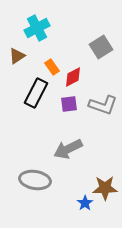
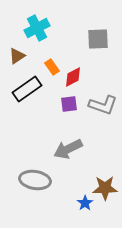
gray square: moved 3 px left, 8 px up; rotated 30 degrees clockwise
black rectangle: moved 9 px left, 4 px up; rotated 28 degrees clockwise
